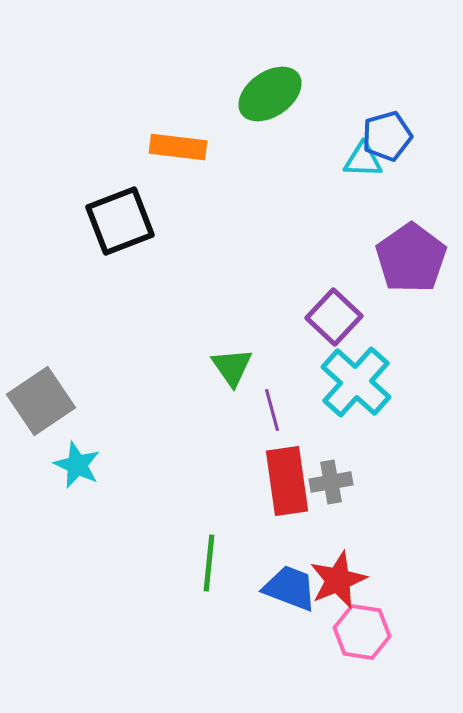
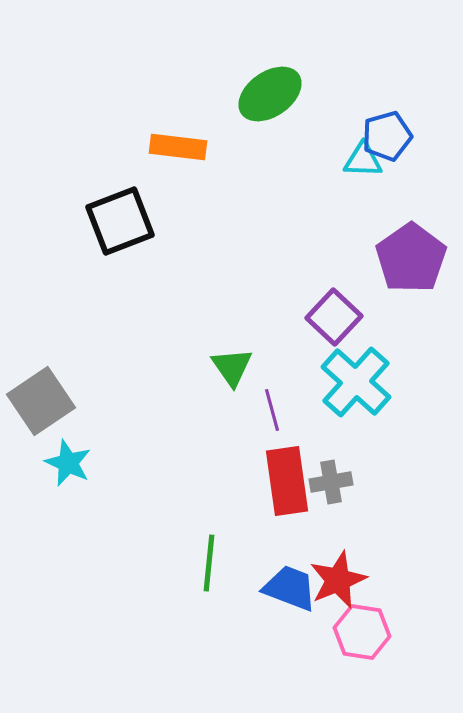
cyan star: moved 9 px left, 2 px up
